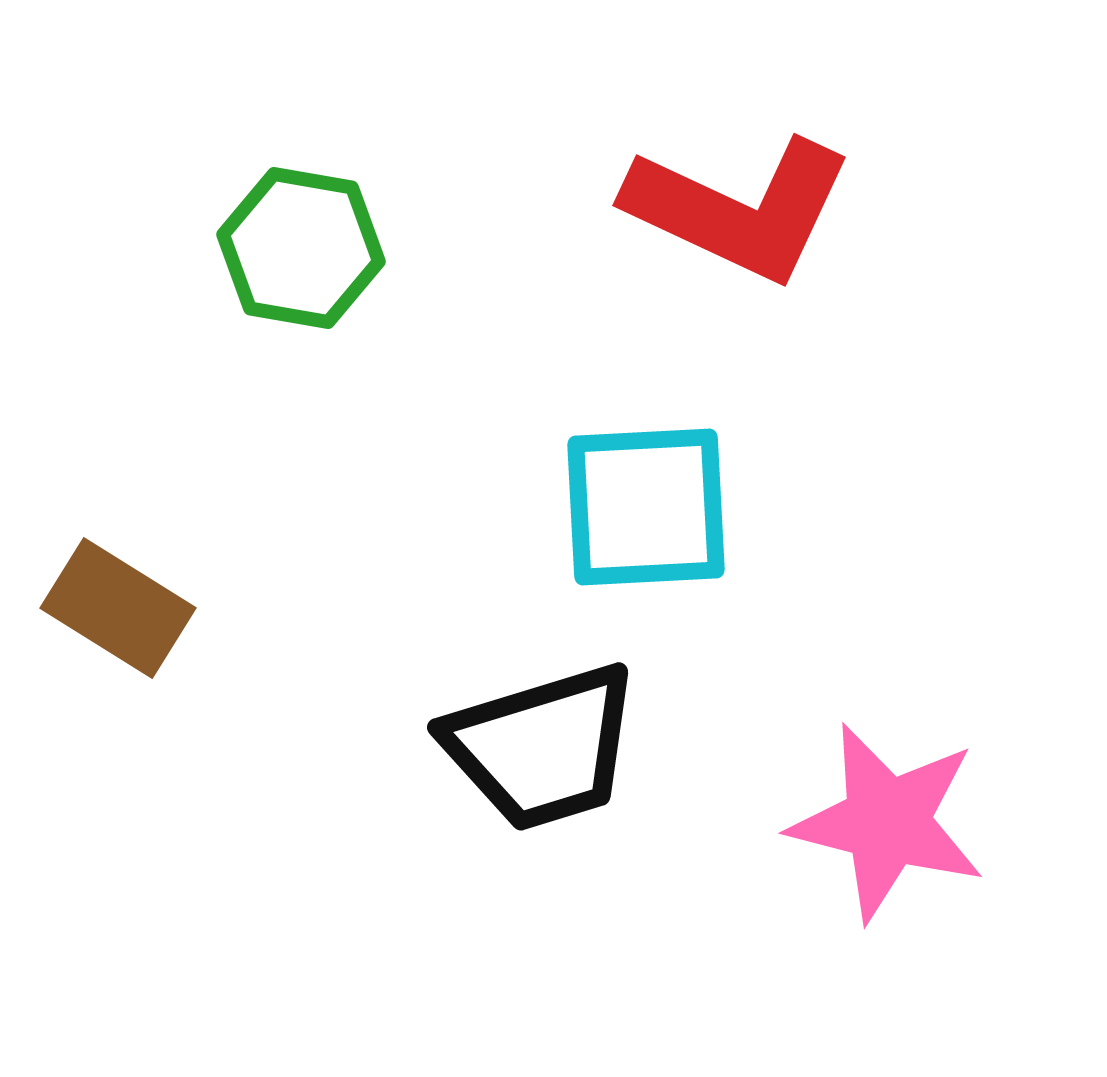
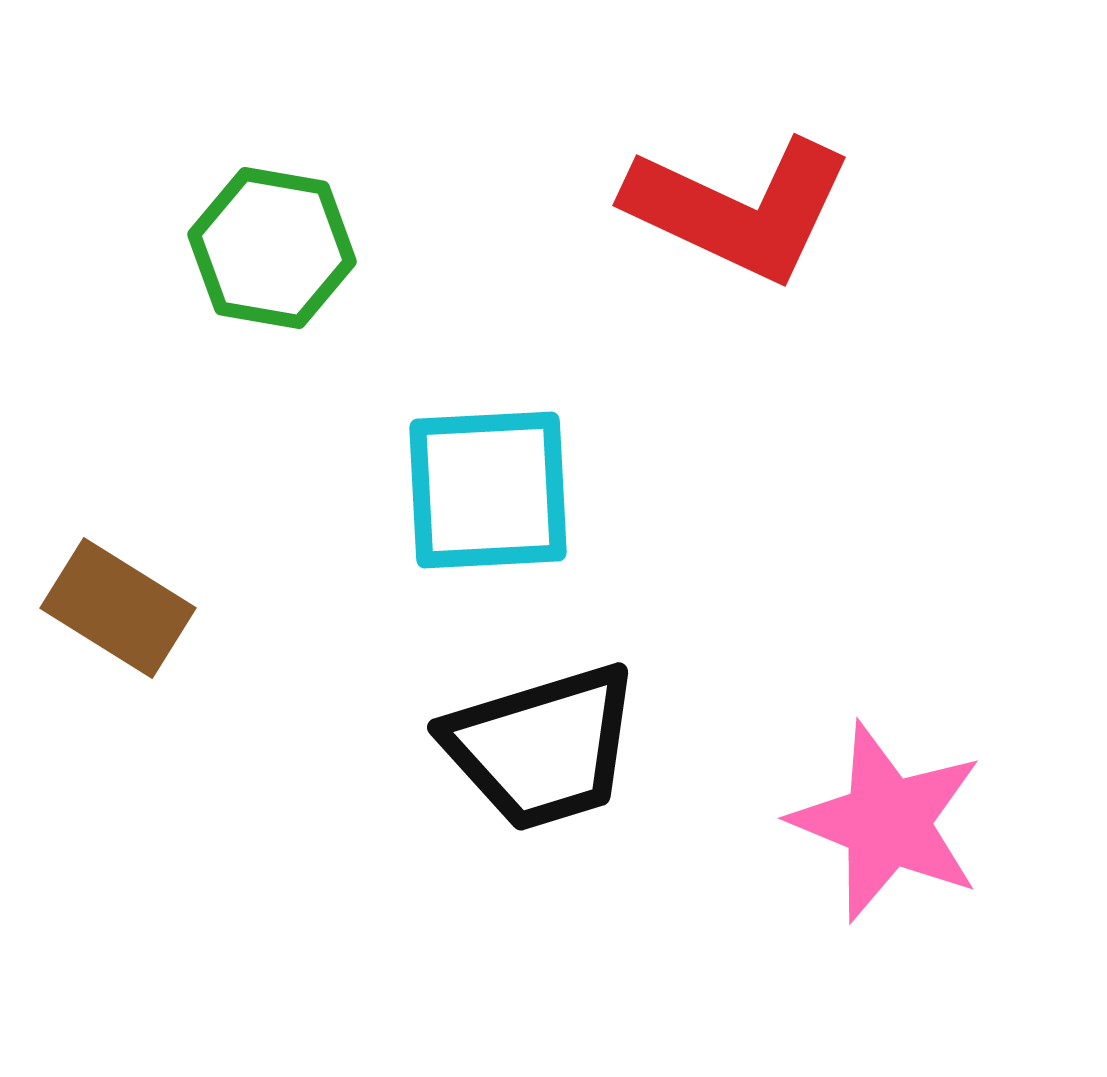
green hexagon: moved 29 px left
cyan square: moved 158 px left, 17 px up
pink star: rotated 8 degrees clockwise
